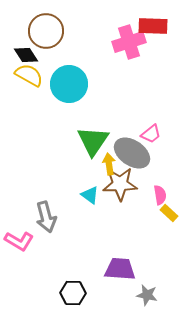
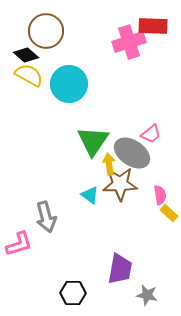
black diamond: rotated 15 degrees counterclockwise
pink L-shape: moved 3 px down; rotated 48 degrees counterclockwise
purple trapezoid: rotated 96 degrees clockwise
